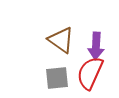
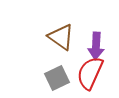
brown triangle: moved 3 px up
gray square: rotated 20 degrees counterclockwise
